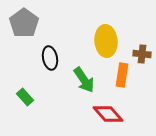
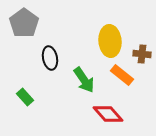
yellow ellipse: moved 4 px right
orange rectangle: rotated 60 degrees counterclockwise
